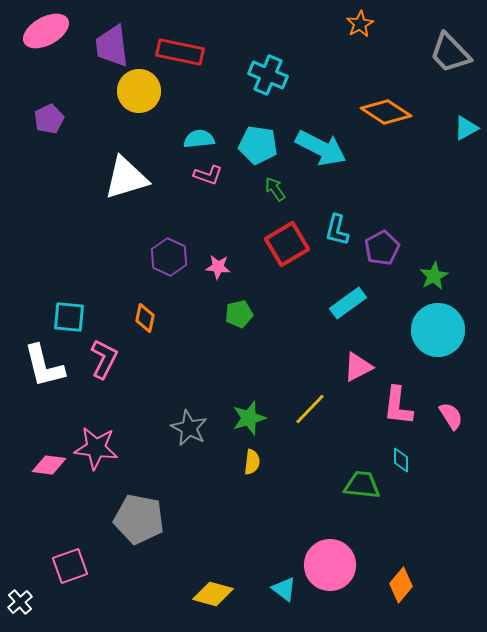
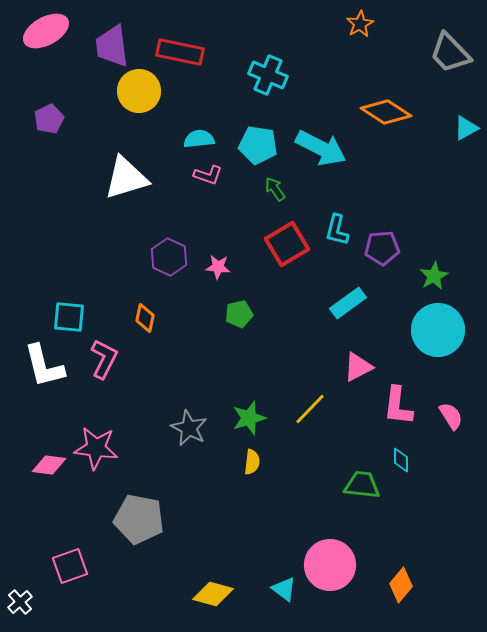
purple pentagon at (382, 248): rotated 24 degrees clockwise
